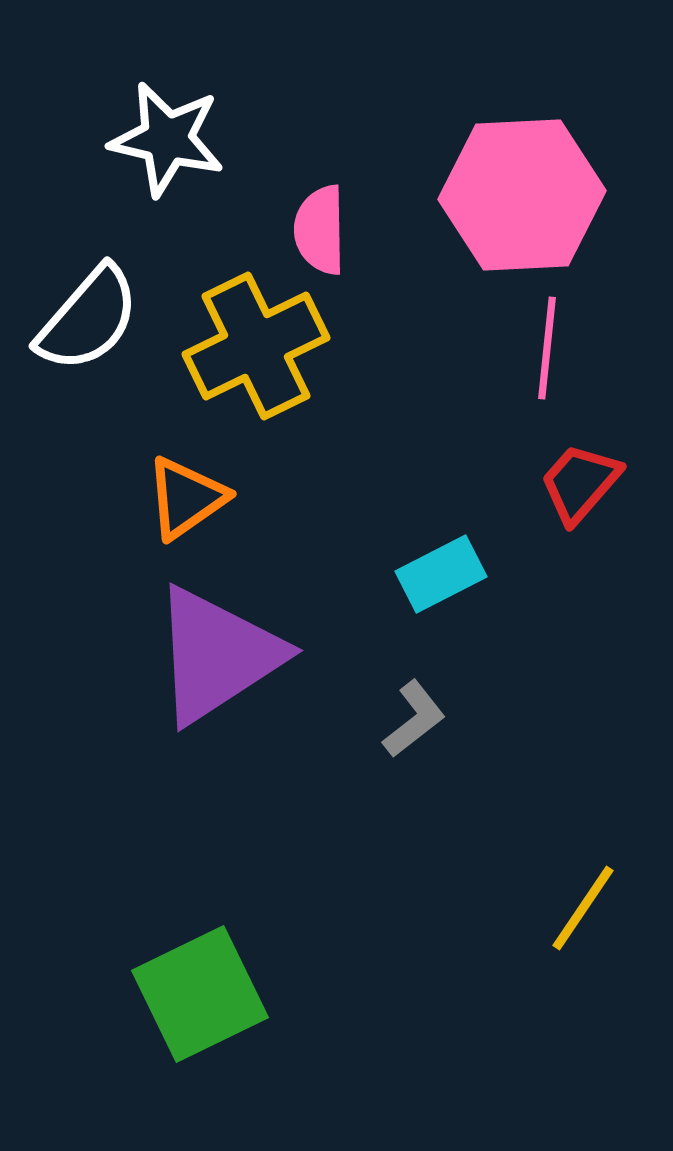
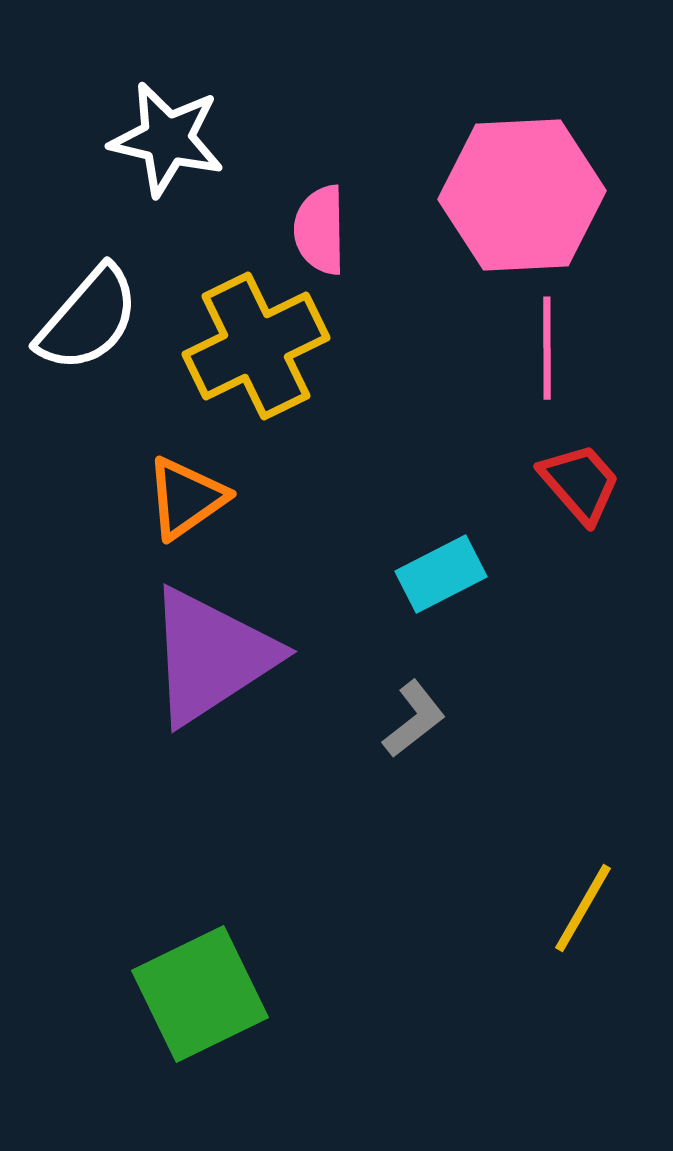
pink line: rotated 6 degrees counterclockwise
red trapezoid: rotated 98 degrees clockwise
purple triangle: moved 6 px left, 1 px down
yellow line: rotated 4 degrees counterclockwise
